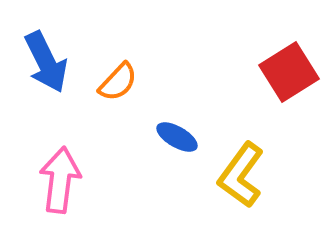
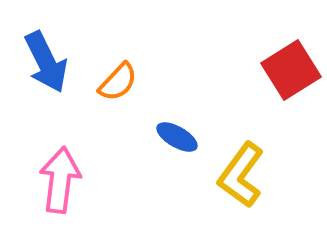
red square: moved 2 px right, 2 px up
